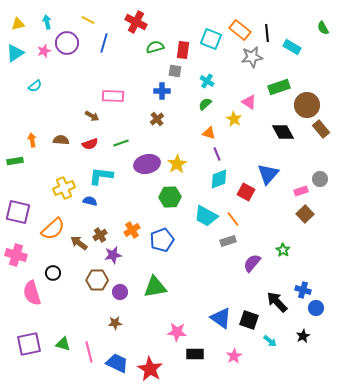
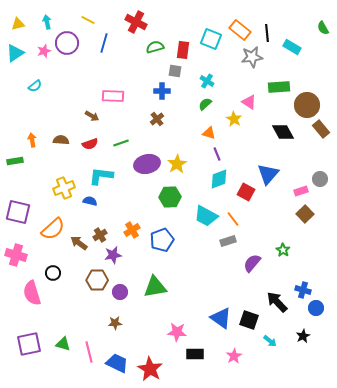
green rectangle at (279, 87): rotated 15 degrees clockwise
